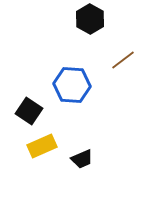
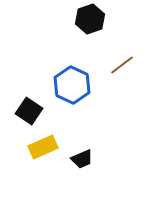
black hexagon: rotated 12 degrees clockwise
brown line: moved 1 px left, 5 px down
blue hexagon: rotated 21 degrees clockwise
yellow rectangle: moved 1 px right, 1 px down
